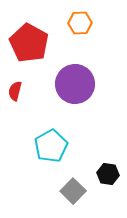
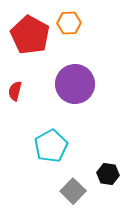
orange hexagon: moved 11 px left
red pentagon: moved 1 px right, 8 px up
